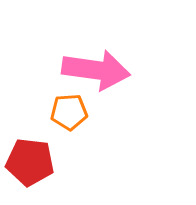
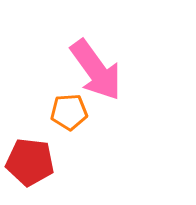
pink arrow: rotated 46 degrees clockwise
